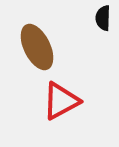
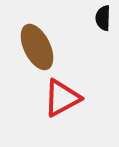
red triangle: moved 1 px right, 3 px up
